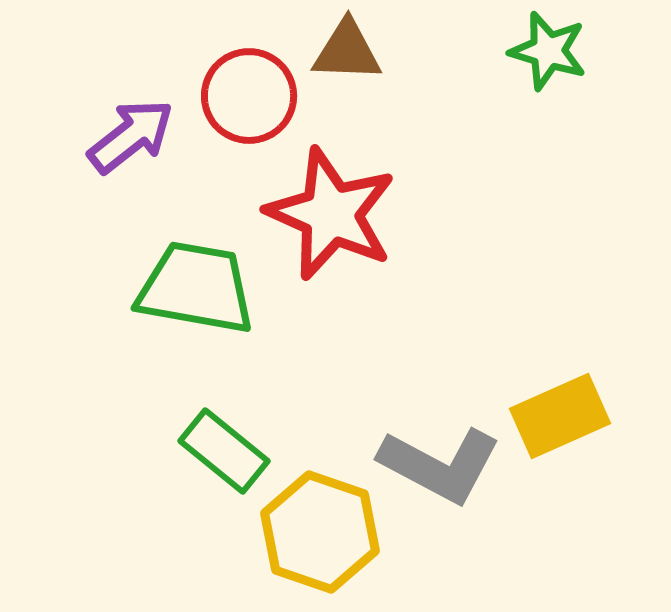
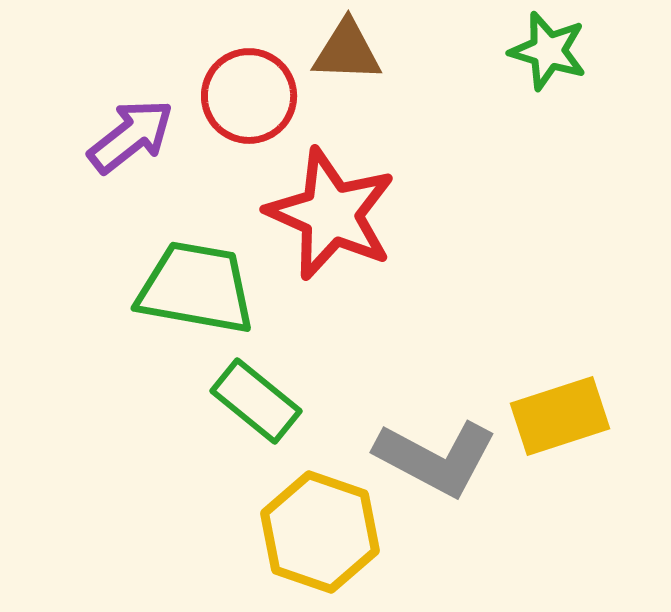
yellow rectangle: rotated 6 degrees clockwise
green rectangle: moved 32 px right, 50 px up
gray L-shape: moved 4 px left, 7 px up
